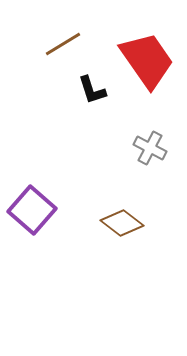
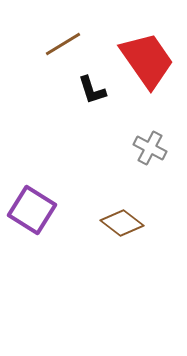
purple square: rotated 9 degrees counterclockwise
